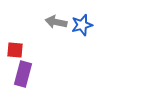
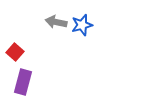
red square: moved 2 px down; rotated 36 degrees clockwise
purple rectangle: moved 8 px down
